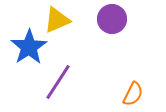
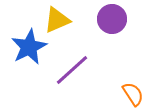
blue star: rotated 6 degrees clockwise
purple line: moved 14 px right, 12 px up; rotated 15 degrees clockwise
orange semicircle: rotated 60 degrees counterclockwise
